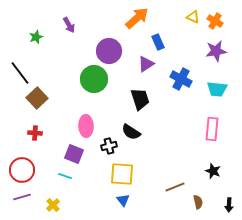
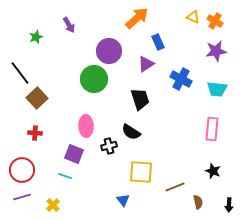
yellow square: moved 19 px right, 2 px up
